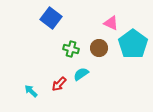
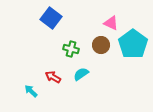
brown circle: moved 2 px right, 3 px up
red arrow: moved 6 px left, 7 px up; rotated 77 degrees clockwise
